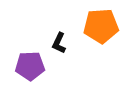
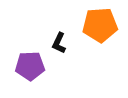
orange pentagon: moved 1 px left, 1 px up
